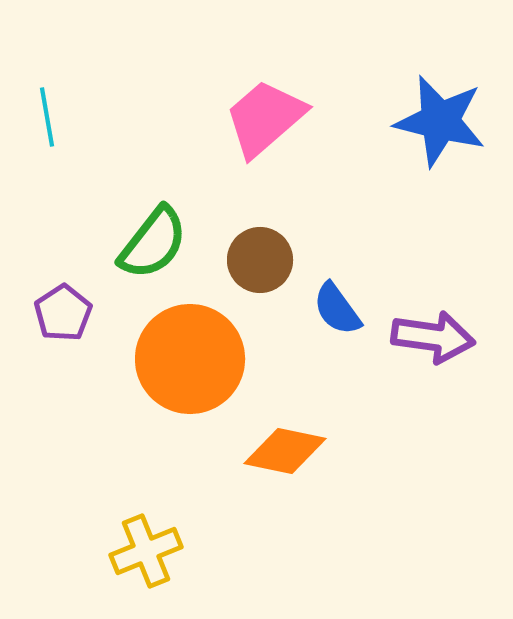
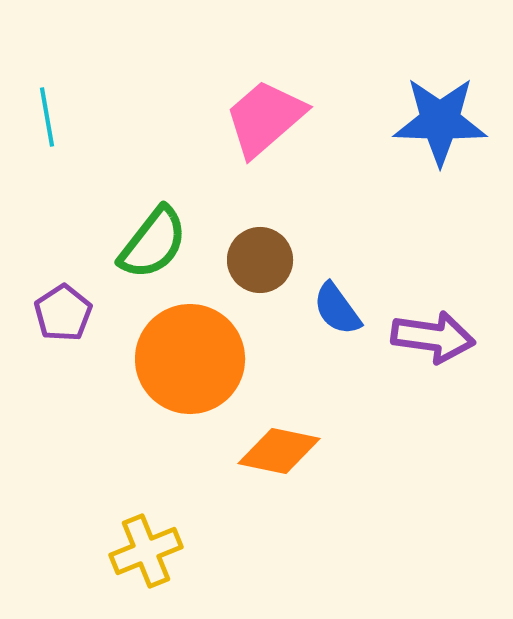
blue star: rotated 12 degrees counterclockwise
orange diamond: moved 6 px left
